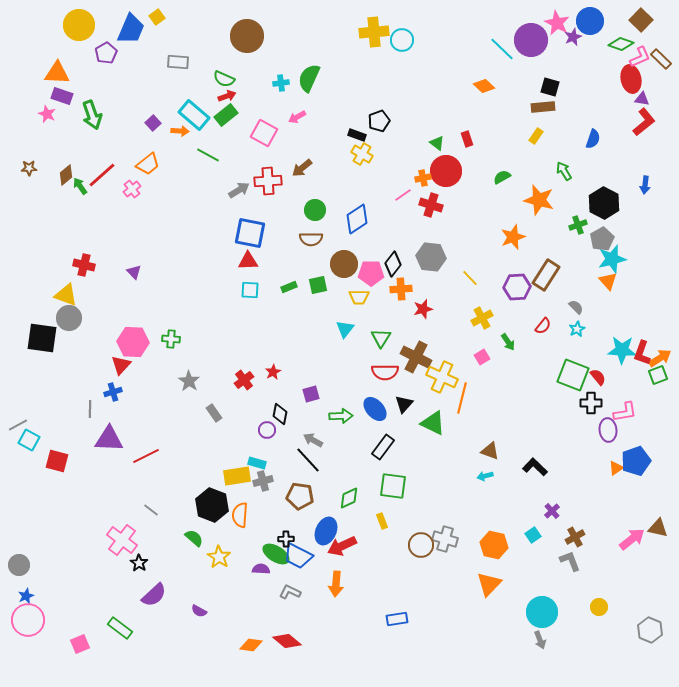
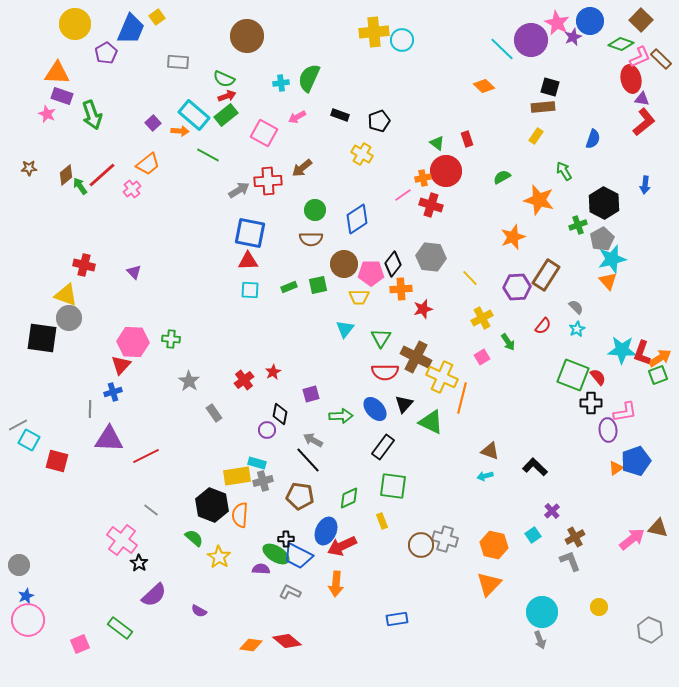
yellow circle at (79, 25): moved 4 px left, 1 px up
black rectangle at (357, 135): moved 17 px left, 20 px up
green triangle at (433, 423): moved 2 px left, 1 px up
